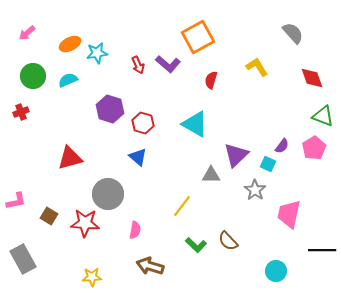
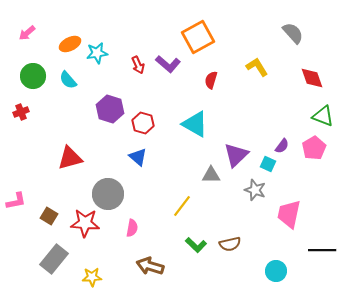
cyan semicircle: rotated 108 degrees counterclockwise
gray star: rotated 15 degrees counterclockwise
pink semicircle: moved 3 px left, 2 px up
brown semicircle: moved 2 px right, 3 px down; rotated 60 degrees counterclockwise
gray rectangle: moved 31 px right; rotated 68 degrees clockwise
